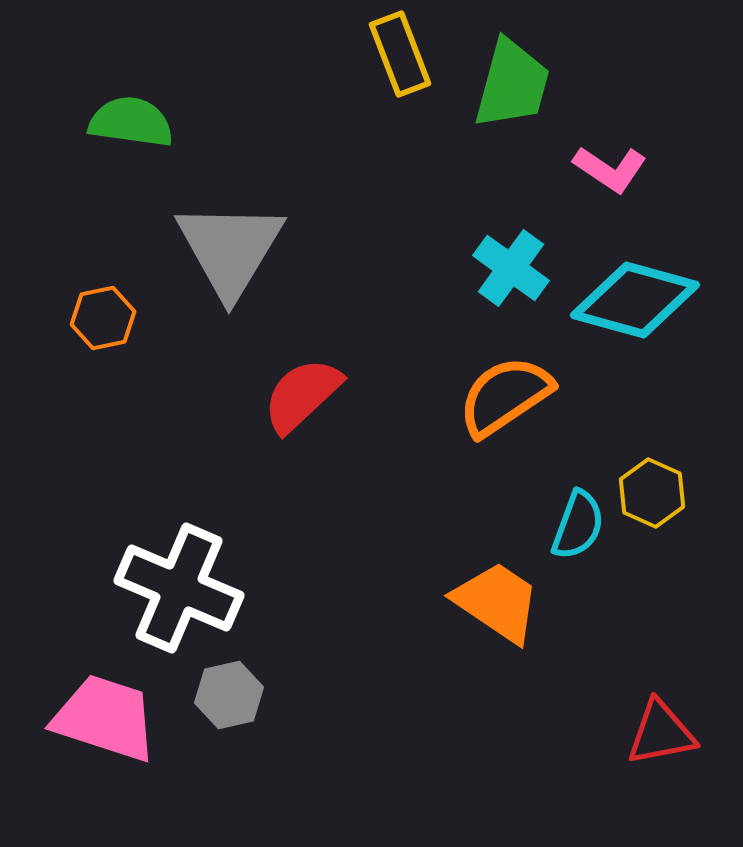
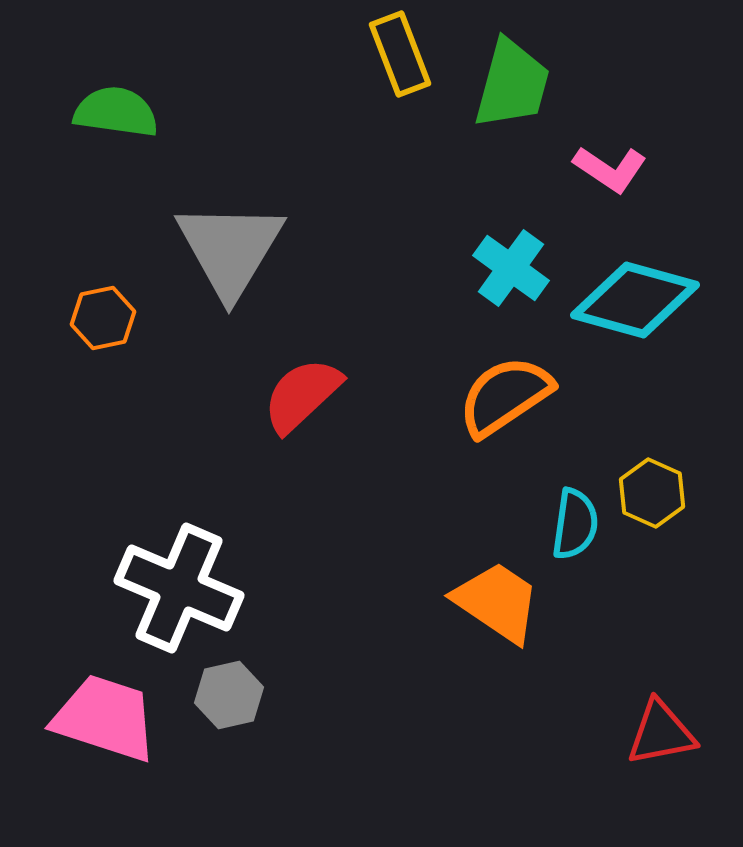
green semicircle: moved 15 px left, 10 px up
cyan semicircle: moved 3 px left, 1 px up; rotated 12 degrees counterclockwise
